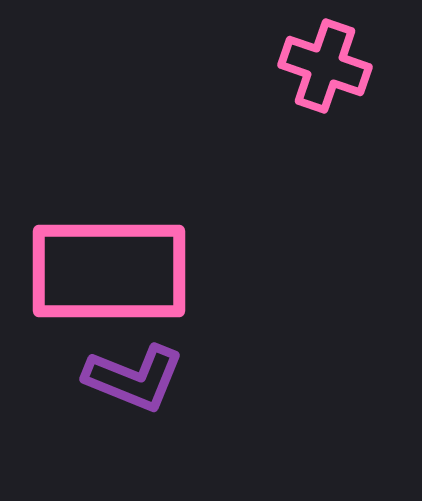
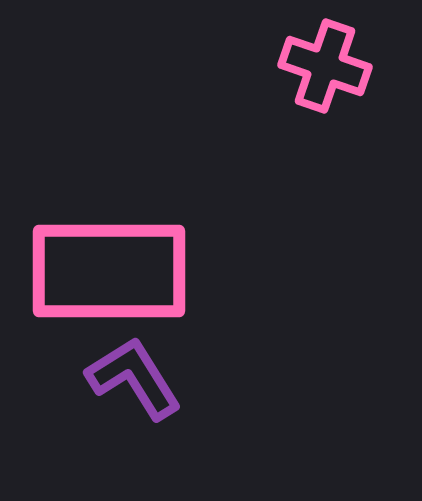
purple L-shape: rotated 144 degrees counterclockwise
